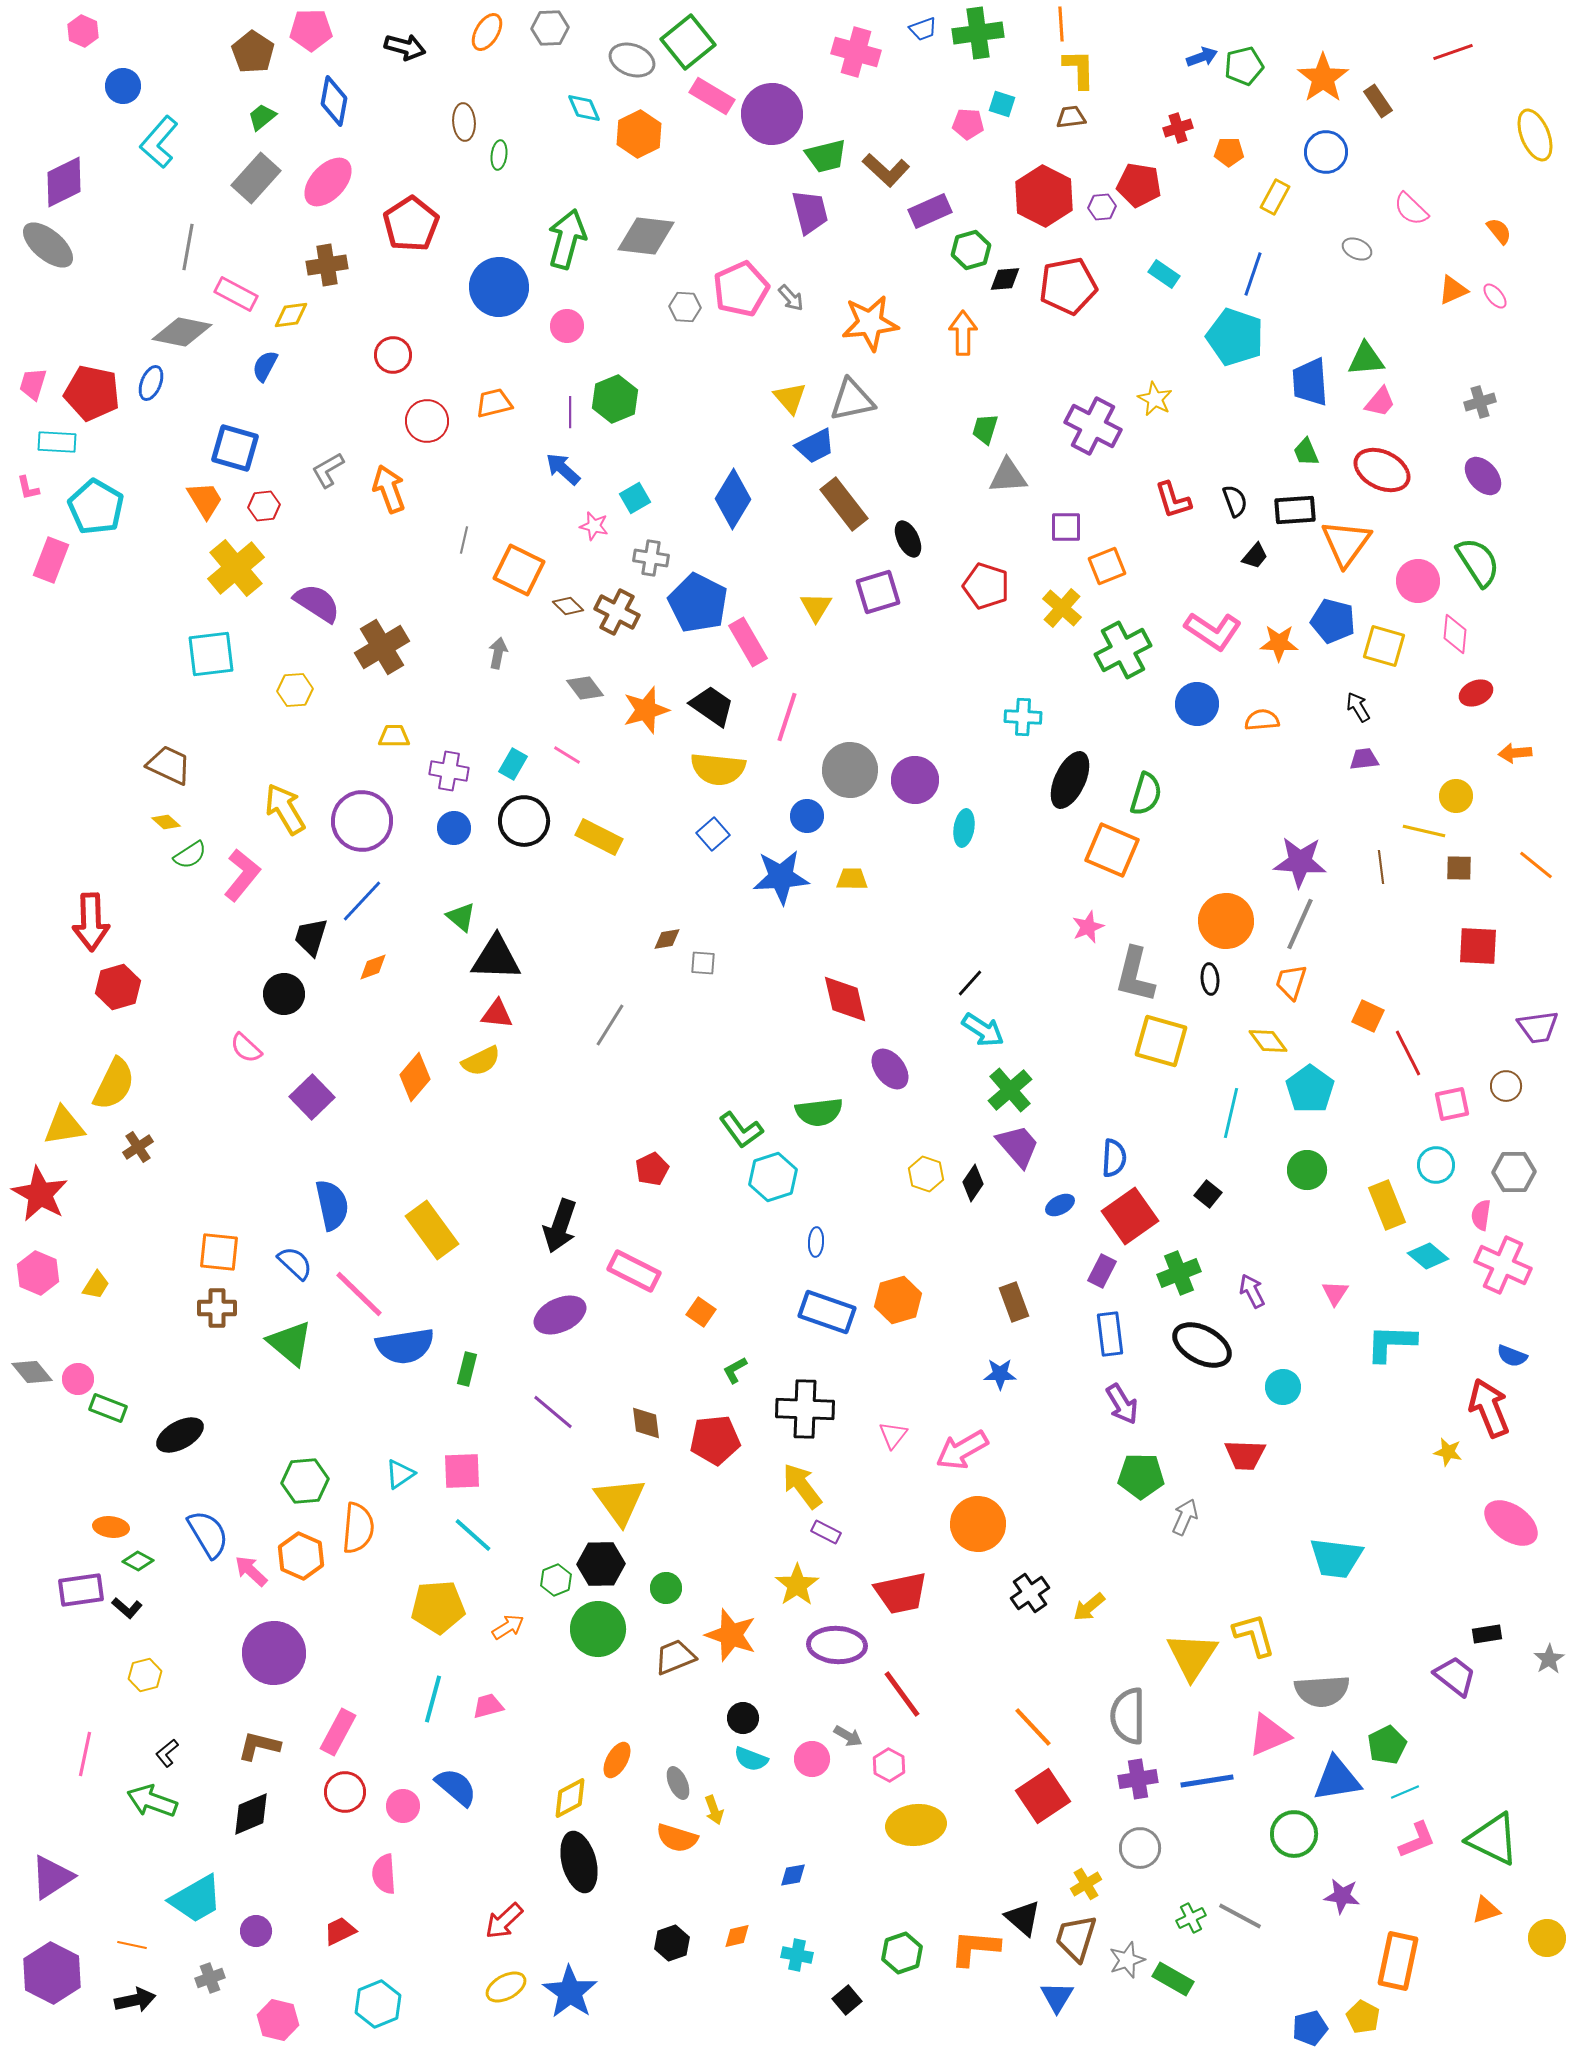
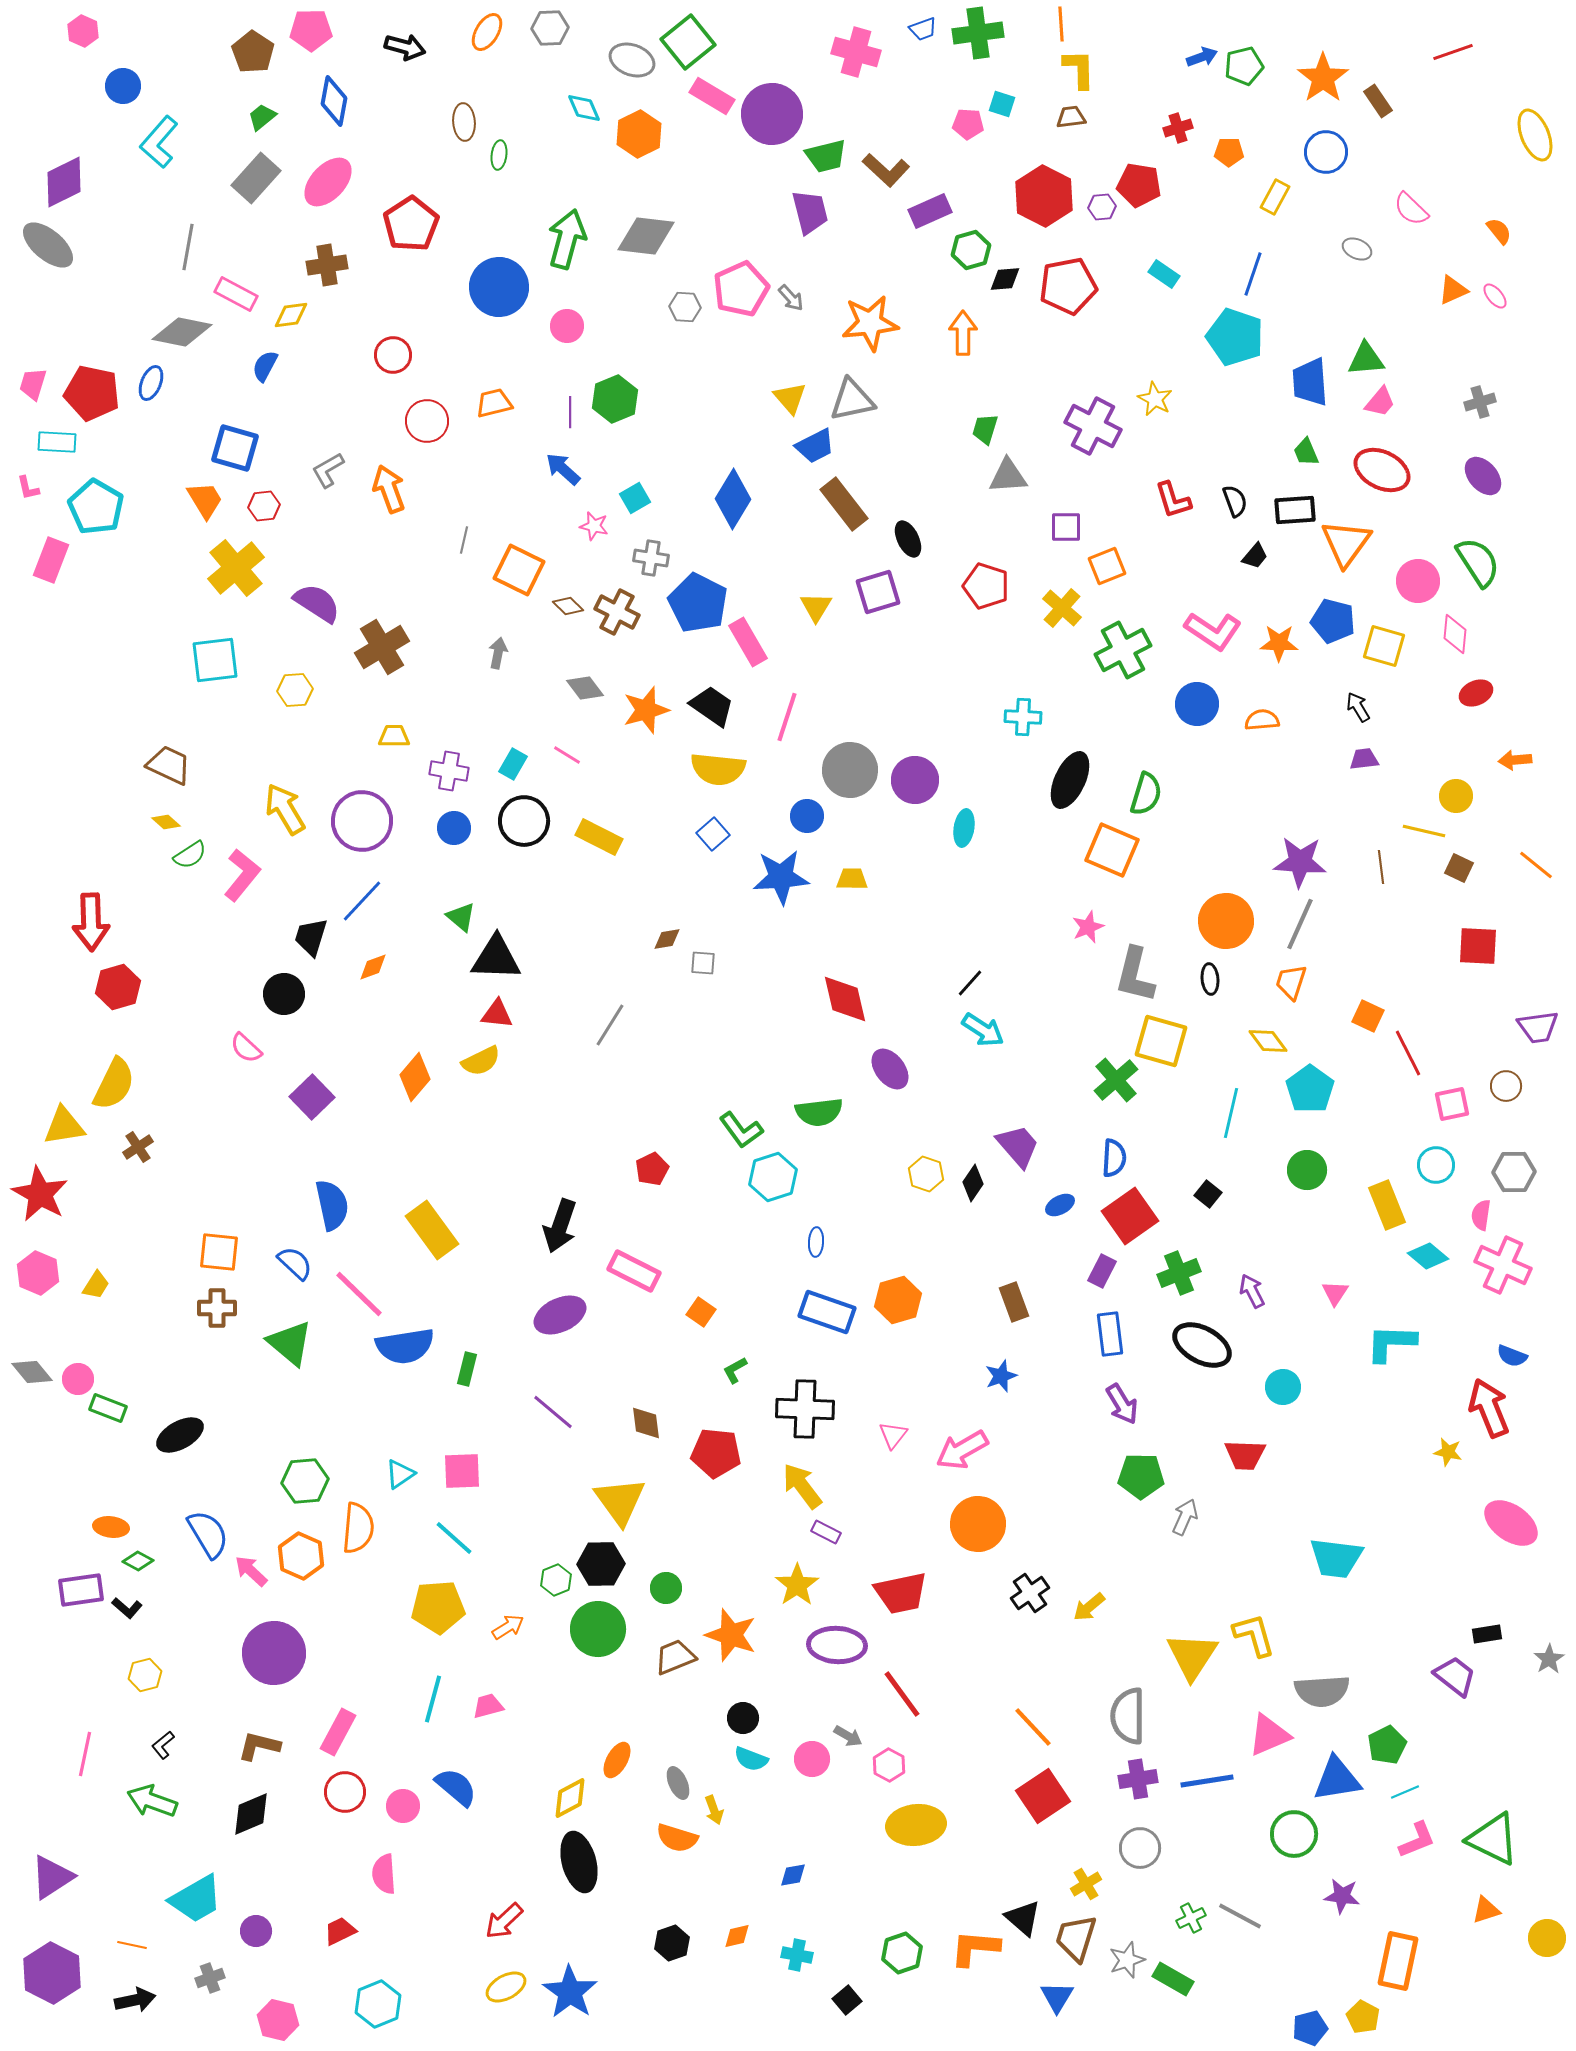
cyan square at (211, 654): moved 4 px right, 6 px down
orange arrow at (1515, 753): moved 7 px down
brown square at (1459, 868): rotated 24 degrees clockwise
green cross at (1010, 1090): moved 106 px right, 10 px up
blue star at (1000, 1374): moved 1 px right, 2 px down; rotated 20 degrees counterclockwise
red pentagon at (715, 1440): moved 1 px right, 13 px down; rotated 12 degrees clockwise
cyan line at (473, 1535): moved 19 px left, 3 px down
black L-shape at (167, 1753): moved 4 px left, 8 px up
